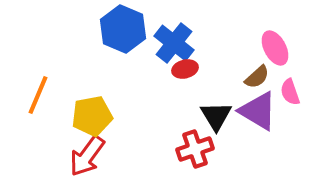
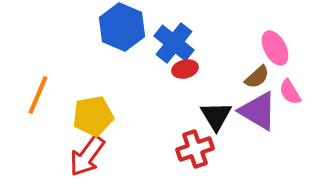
blue hexagon: moved 1 px left, 2 px up
pink semicircle: rotated 12 degrees counterclockwise
yellow pentagon: moved 1 px right
